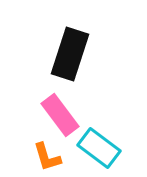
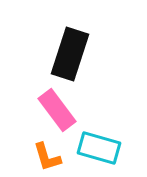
pink rectangle: moved 3 px left, 5 px up
cyan rectangle: rotated 21 degrees counterclockwise
